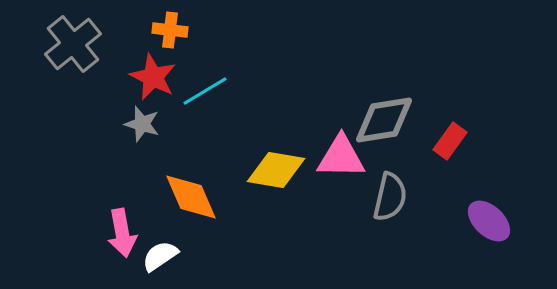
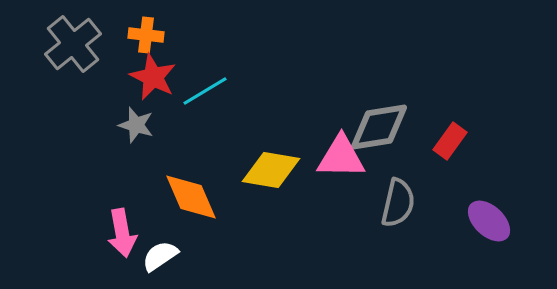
orange cross: moved 24 px left, 5 px down
gray diamond: moved 5 px left, 7 px down
gray star: moved 6 px left, 1 px down
yellow diamond: moved 5 px left
gray semicircle: moved 8 px right, 6 px down
